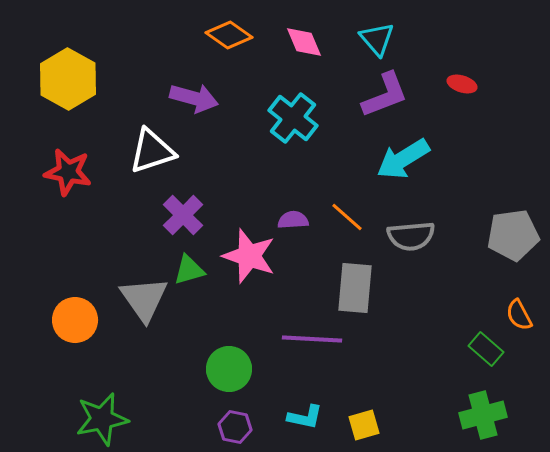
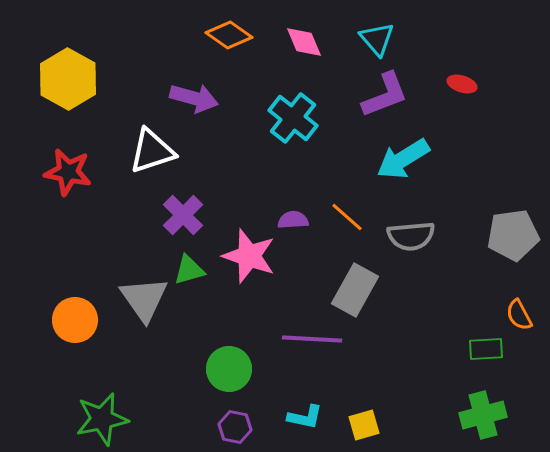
gray rectangle: moved 2 px down; rotated 24 degrees clockwise
green rectangle: rotated 44 degrees counterclockwise
